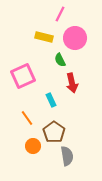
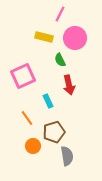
red arrow: moved 3 px left, 2 px down
cyan rectangle: moved 3 px left, 1 px down
brown pentagon: rotated 20 degrees clockwise
